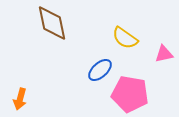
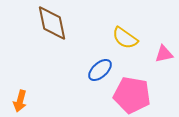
pink pentagon: moved 2 px right, 1 px down
orange arrow: moved 2 px down
